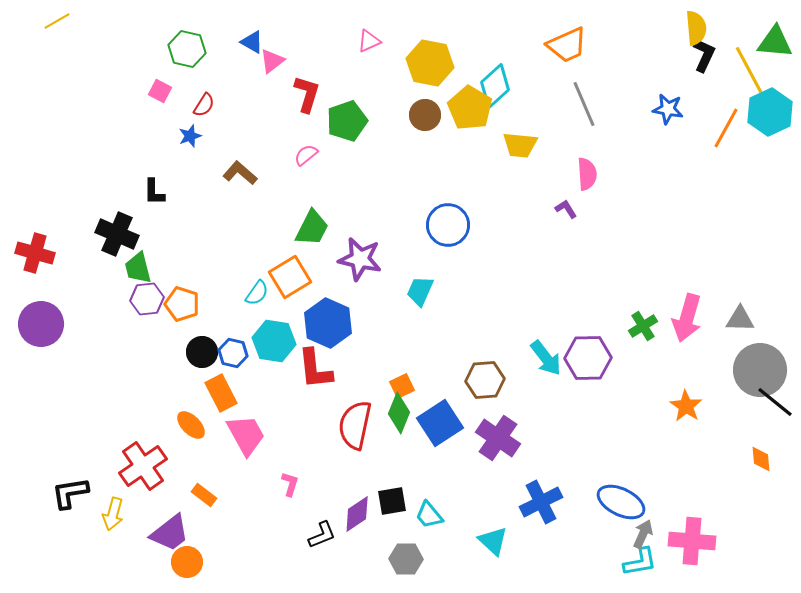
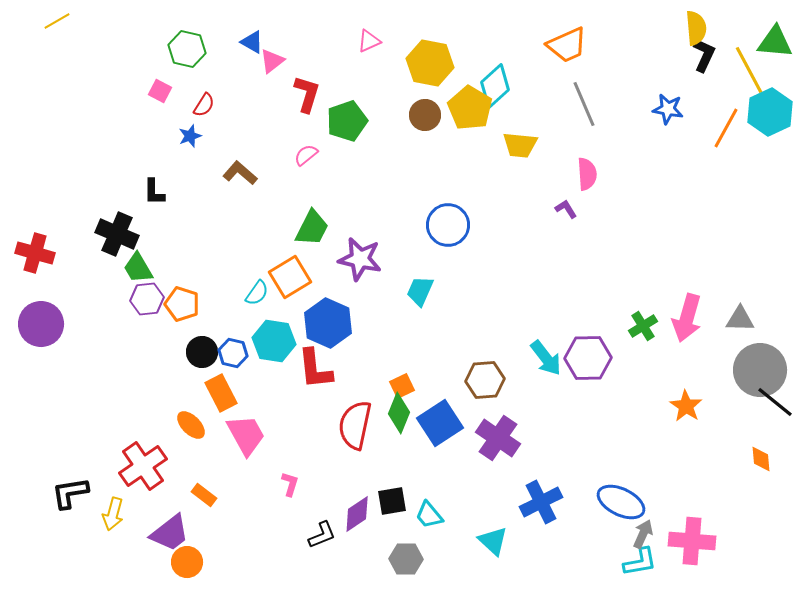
green trapezoid at (138, 268): rotated 16 degrees counterclockwise
